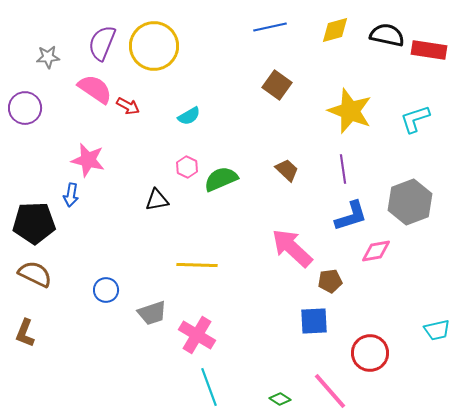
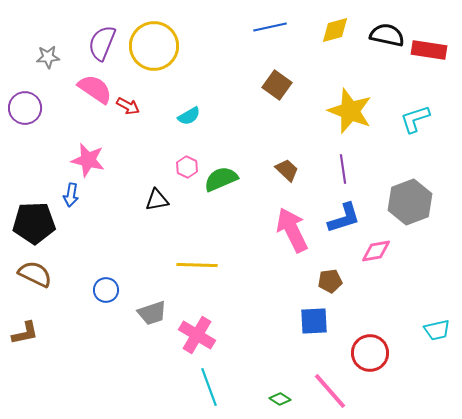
blue L-shape: moved 7 px left, 2 px down
pink arrow: moved 18 px up; rotated 21 degrees clockwise
brown L-shape: rotated 124 degrees counterclockwise
